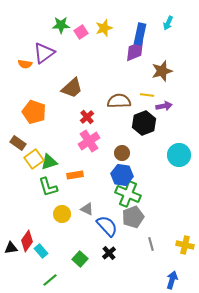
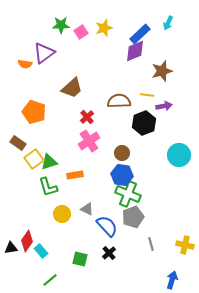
blue rectangle: rotated 35 degrees clockwise
green square: rotated 28 degrees counterclockwise
